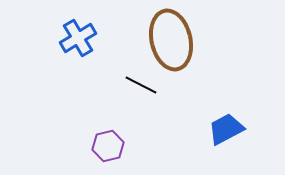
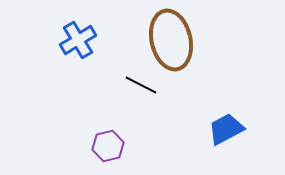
blue cross: moved 2 px down
